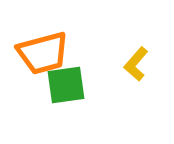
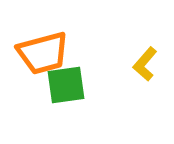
yellow L-shape: moved 9 px right
